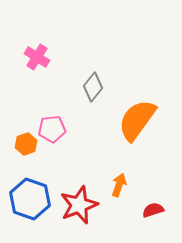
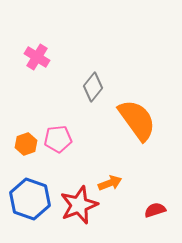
orange semicircle: rotated 108 degrees clockwise
pink pentagon: moved 6 px right, 10 px down
orange arrow: moved 9 px left, 2 px up; rotated 50 degrees clockwise
red semicircle: moved 2 px right
